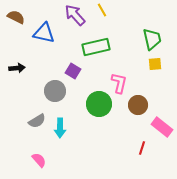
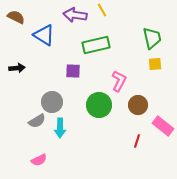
purple arrow: rotated 40 degrees counterclockwise
blue triangle: moved 2 px down; rotated 20 degrees clockwise
green trapezoid: moved 1 px up
green rectangle: moved 2 px up
purple square: rotated 28 degrees counterclockwise
pink L-shape: moved 2 px up; rotated 15 degrees clockwise
gray circle: moved 3 px left, 11 px down
green circle: moved 1 px down
pink rectangle: moved 1 px right, 1 px up
red line: moved 5 px left, 7 px up
pink semicircle: rotated 105 degrees clockwise
